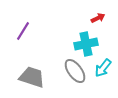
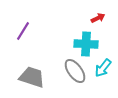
cyan cross: rotated 15 degrees clockwise
